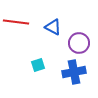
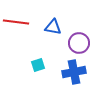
blue triangle: rotated 18 degrees counterclockwise
